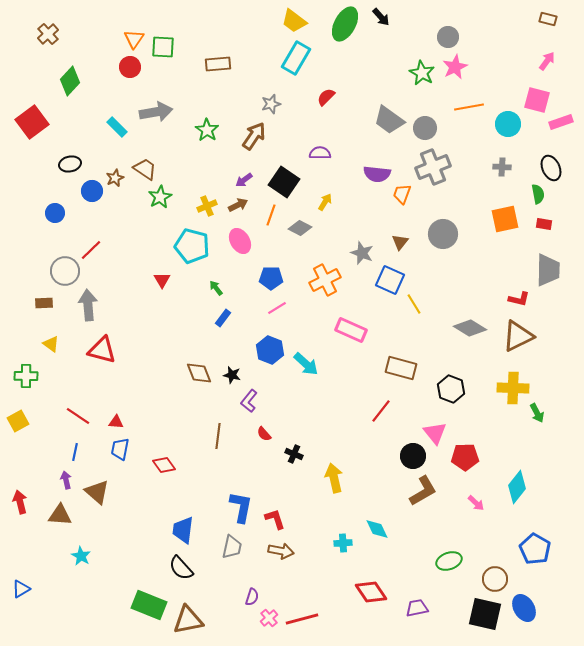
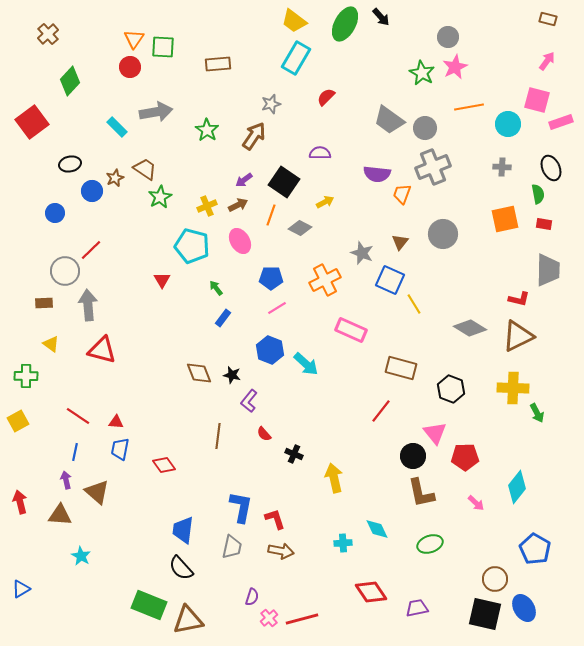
yellow arrow at (325, 202): rotated 30 degrees clockwise
brown L-shape at (423, 491): moved 2 px left, 2 px down; rotated 108 degrees clockwise
green ellipse at (449, 561): moved 19 px left, 17 px up
